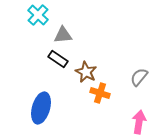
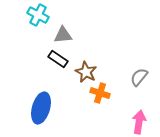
cyan cross: rotated 15 degrees counterclockwise
